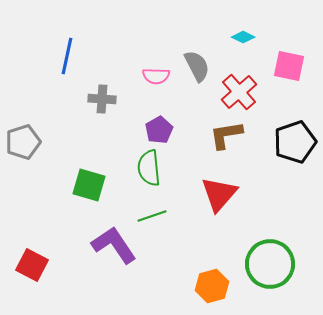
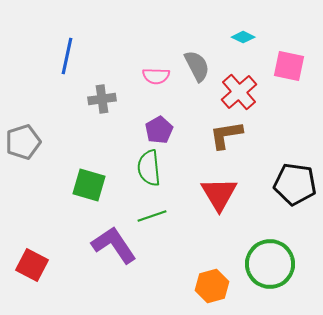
gray cross: rotated 12 degrees counterclockwise
black pentagon: moved 42 px down; rotated 27 degrees clockwise
red triangle: rotated 12 degrees counterclockwise
